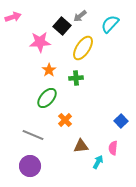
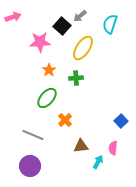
cyan semicircle: rotated 24 degrees counterclockwise
